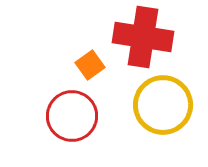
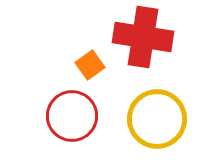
yellow circle: moved 6 px left, 14 px down
